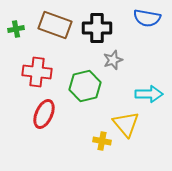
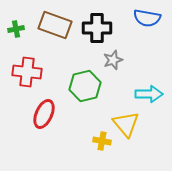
red cross: moved 10 px left
